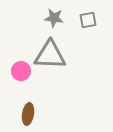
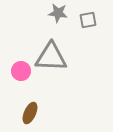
gray star: moved 4 px right, 5 px up
gray triangle: moved 1 px right, 2 px down
brown ellipse: moved 2 px right, 1 px up; rotated 15 degrees clockwise
